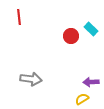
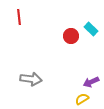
purple arrow: rotated 21 degrees counterclockwise
